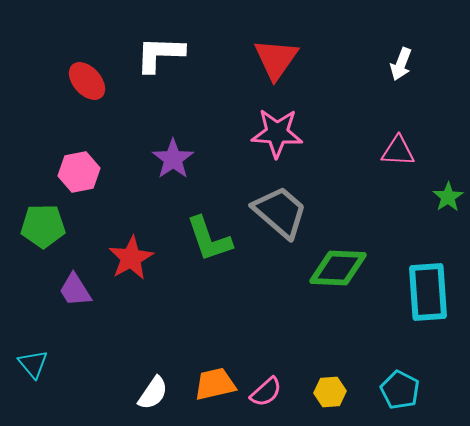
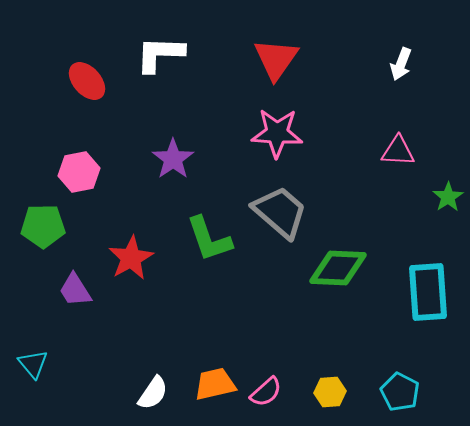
cyan pentagon: moved 2 px down
